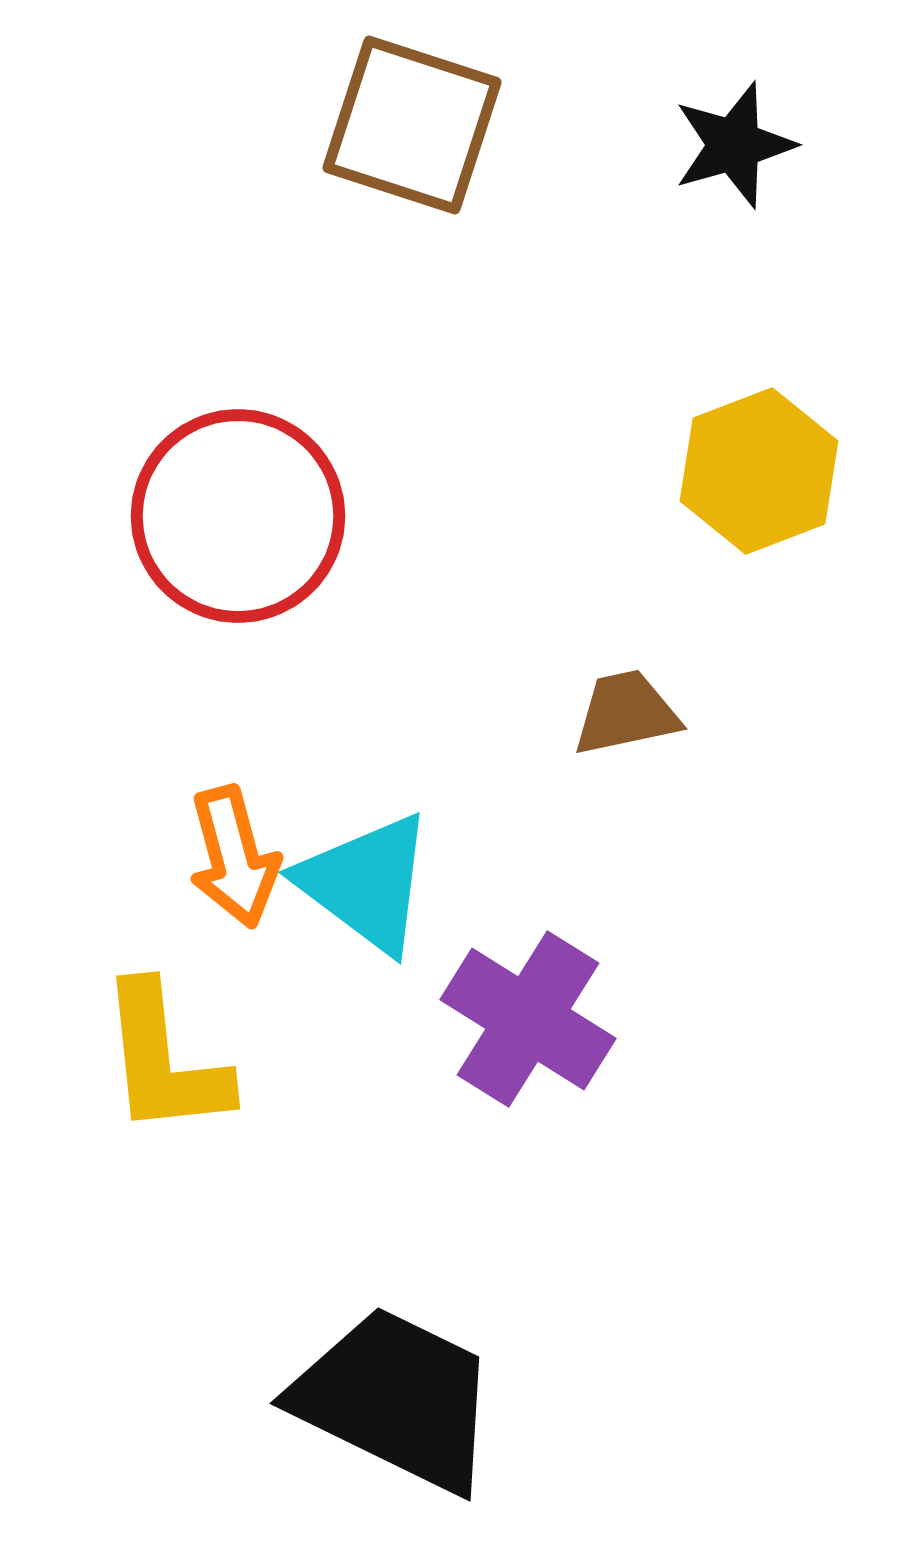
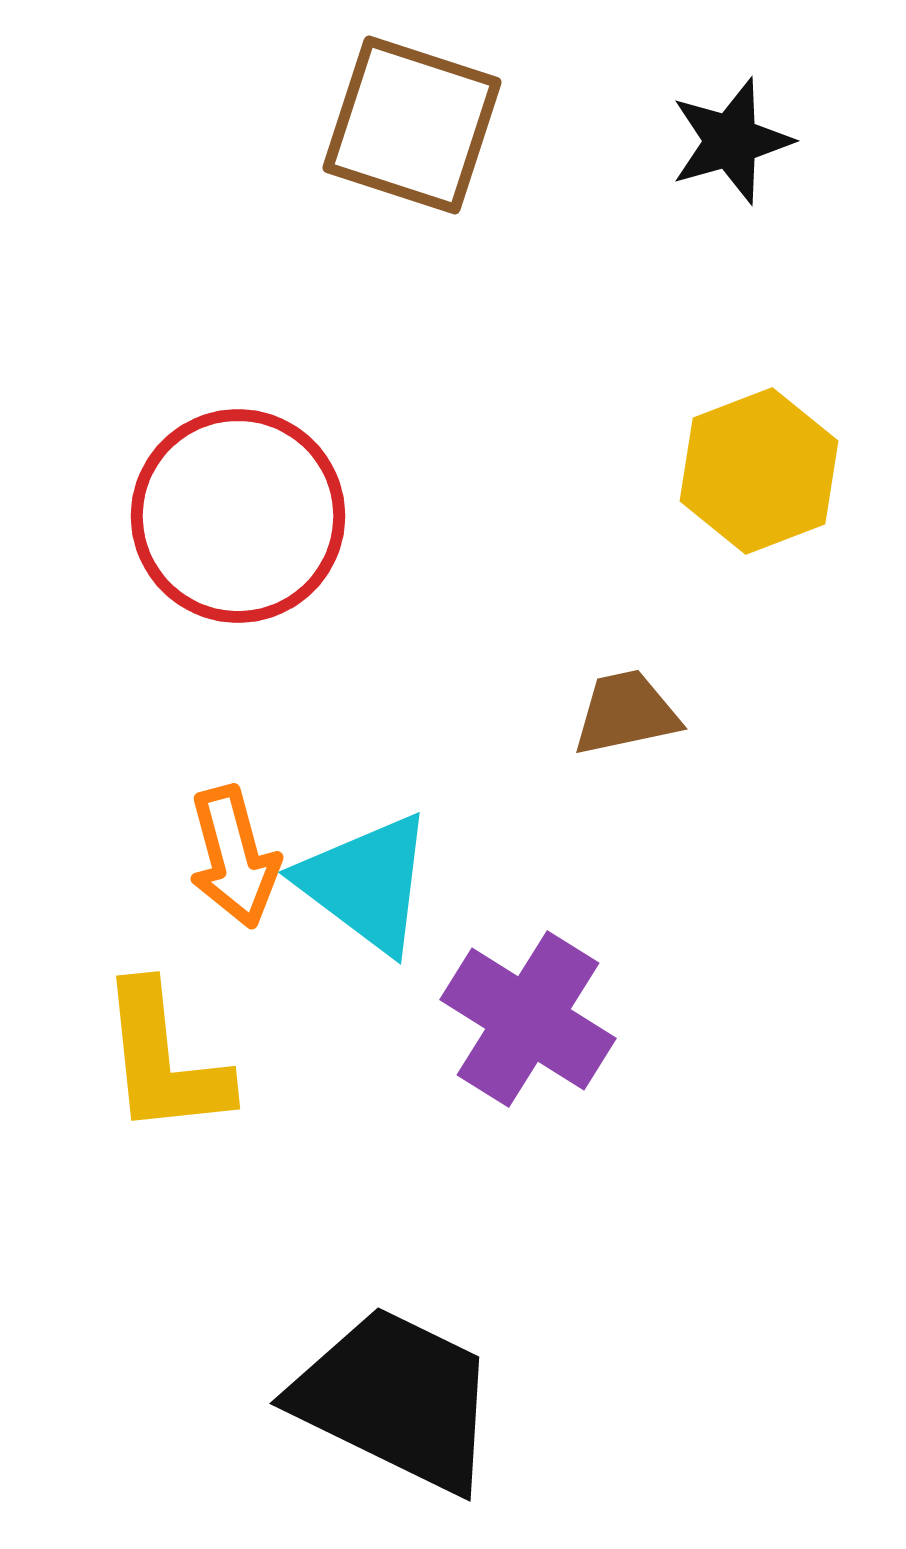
black star: moved 3 px left, 4 px up
